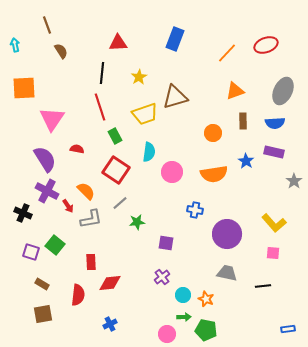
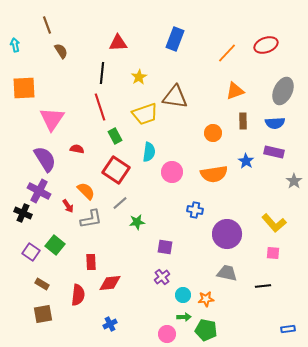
brown triangle at (175, 97): rotated 24 degrees clockwise
purple cross at (47, 191): moved 8 px left
purple square at (166, 243): moved 1 px left, 4 px down
purple square at (31, 252): rotated 18 degrees clockwise
orange star at (206, 299): rotated 28 degrees counterclockwise
